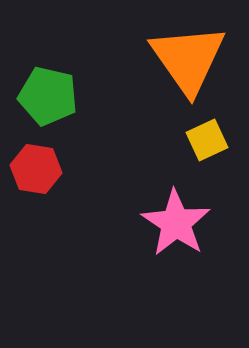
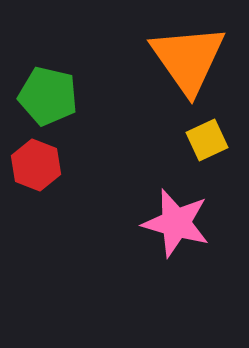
red hexagon: moved 4 px up; rotated 12 degrees clockwise
pink star: rotated 18 degrees counterclockwise
